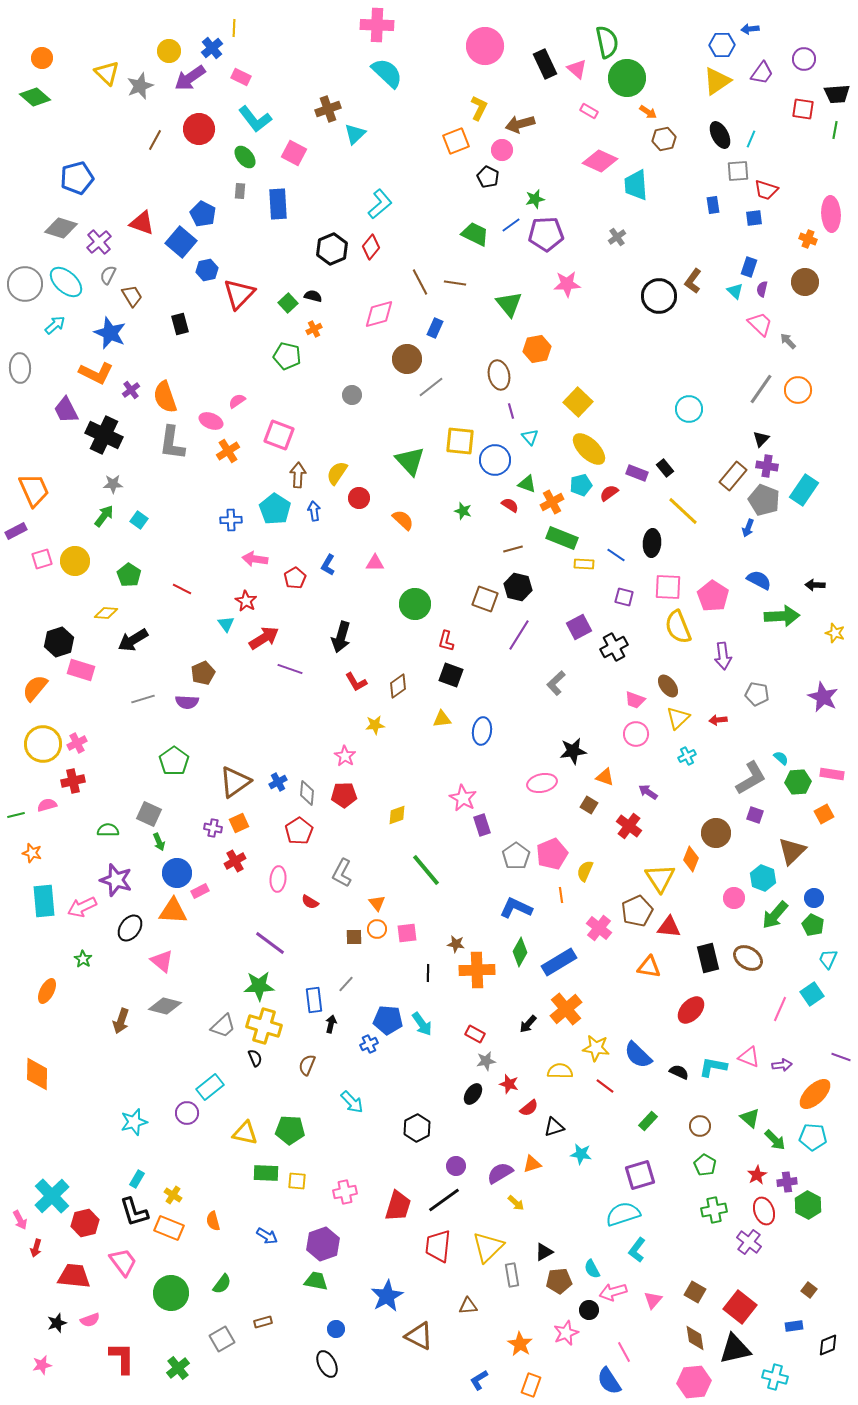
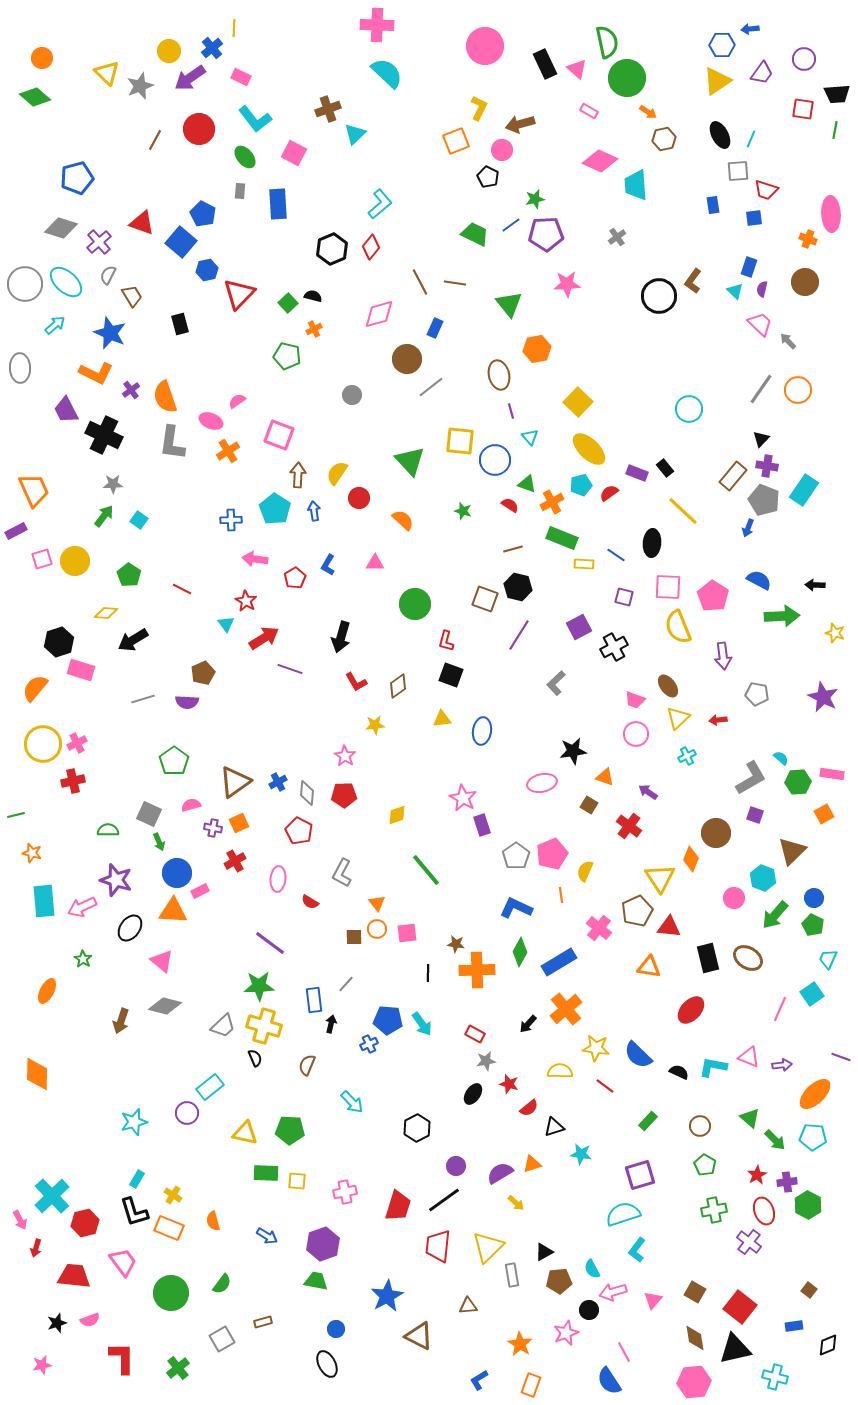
pink semicircle at (47, 805): moved 144 px right
red pentagon at (299, 831): rotated 12 degrees counterclockwise
